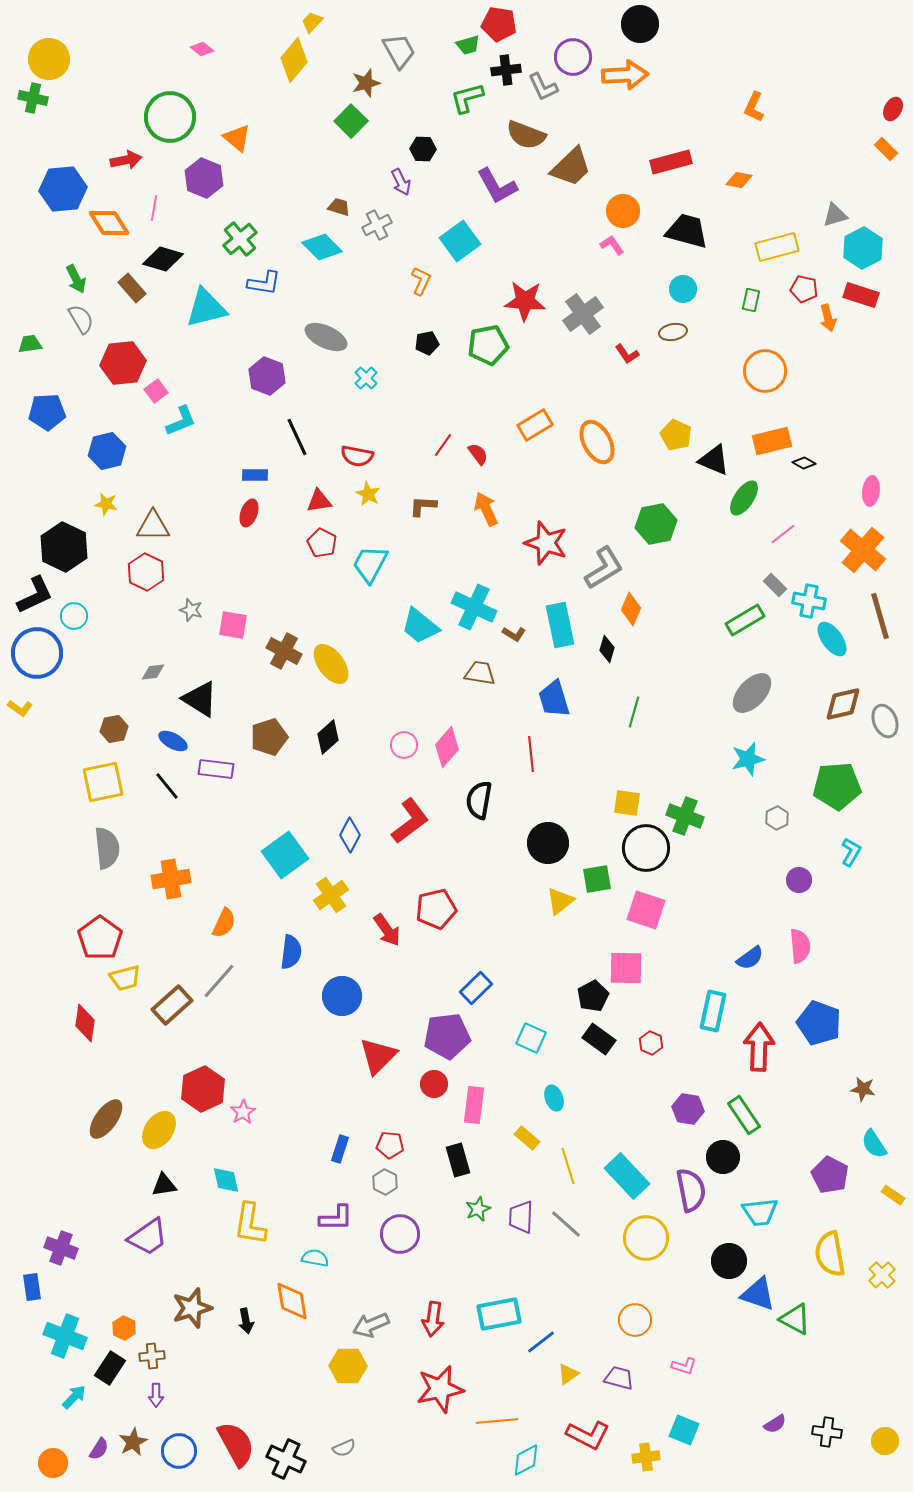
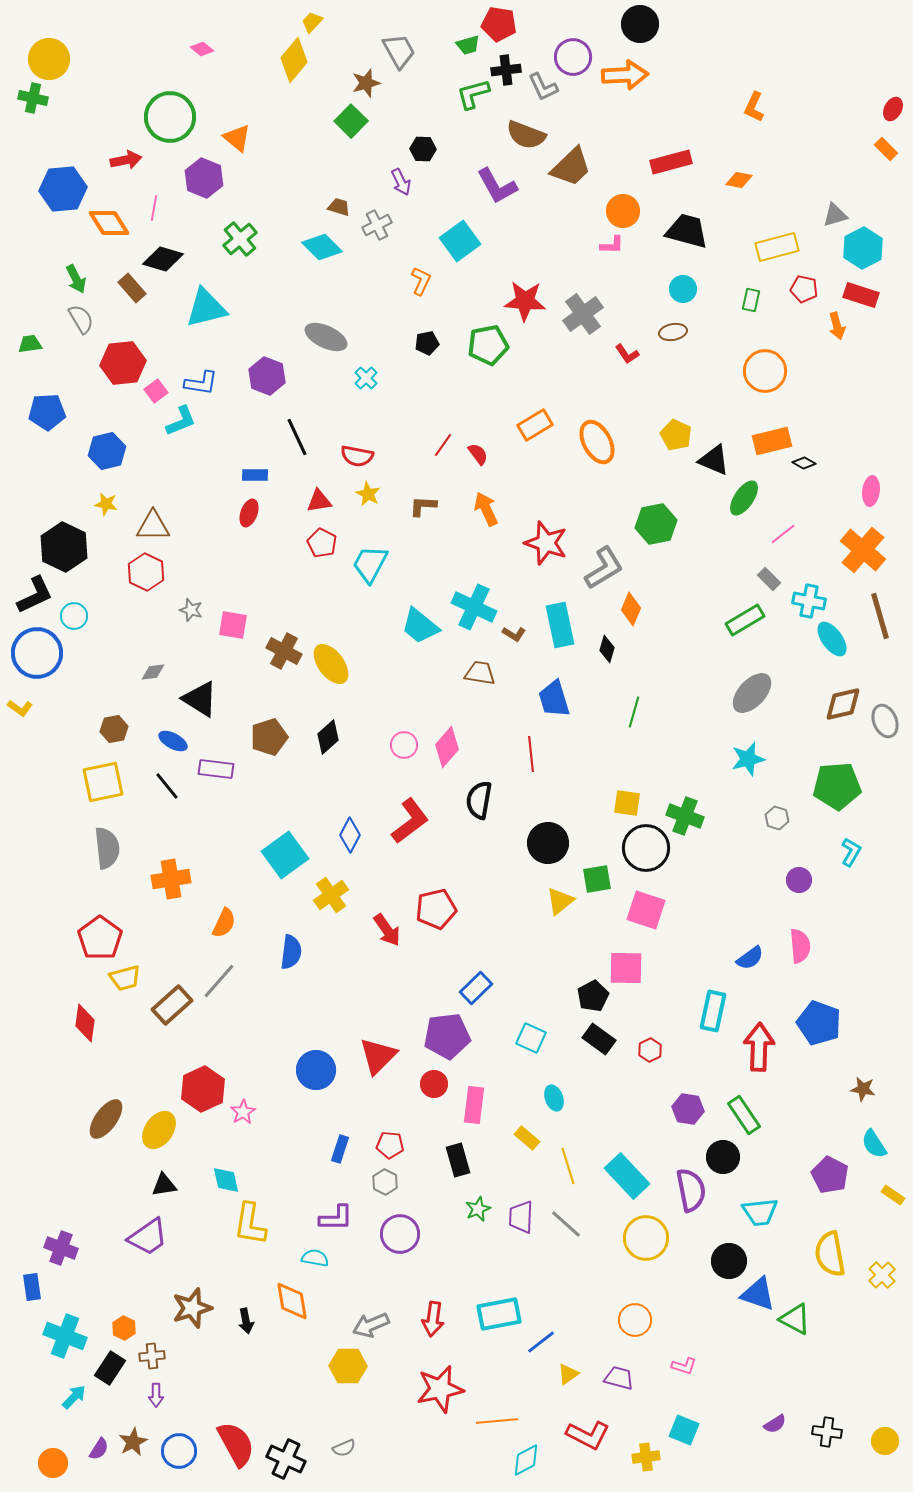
green L-shape at (467, 98): moved 6 px right, 4 px up
pink L-shape at (612, 245): rotated 125 degrees clockwise
blue L-shape at (264, 283): moved 63 px left, 100 px down
orange arrow at (828, 318): moved 9 px right, 8 px down
gray rectangle at (775, 585): moved 6 px left, 6 px up
gray hexagon at (777, 818): rotated 15 degrees counterclockwise
blue circle at (342, 996): moved 26 px left, 74 px down
red hexagon at (651, 1043): moved 1 px left, 7 px down; rotated 10 degrees clockwise
